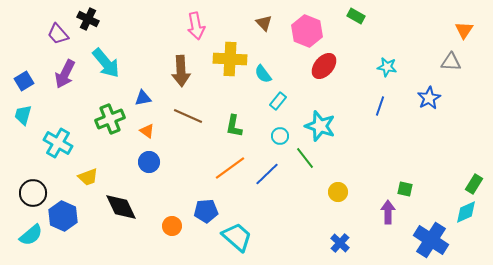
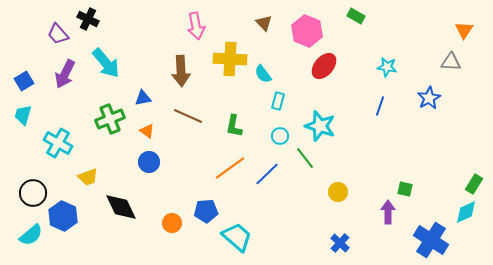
cyan rectangle at (278, 101): rotated 24 degrees counterclockwise
orange circle at (172, 226): moved 3 px up
